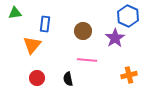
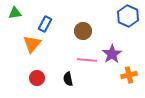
blue rectangle: rotated 21 degrees clockwise
purple star: moved 3 px left, 16 px down
orange triangle: moved 1 px up
